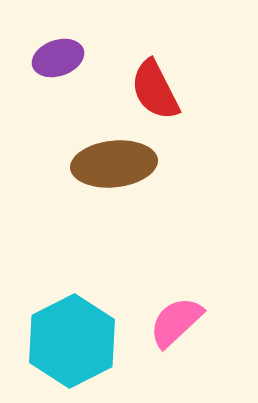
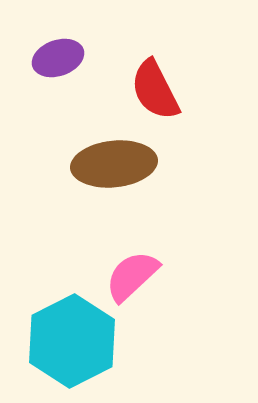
pink semicircle: moved 44 px left, 46 px up
